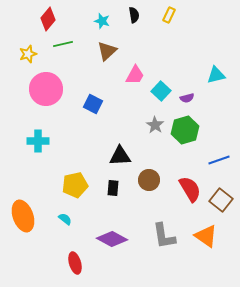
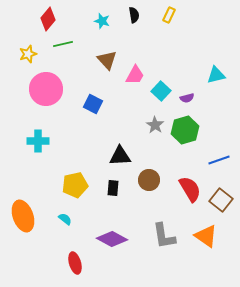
brown triangle: moved 9 px down; rotated 30 degrees counterclockwise
